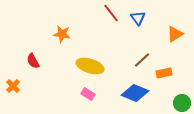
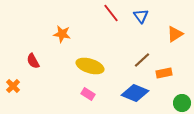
blue triangle: moved 3 px right, 2 px up
